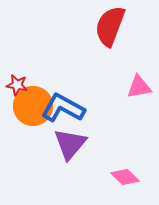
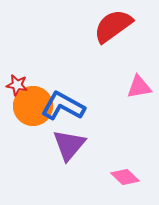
red semicircle: moved 3 px right; rotated 33 degrees clockwise
blue L-shape: moved 2 px up
purple triangle: moved 1 px left, 1 px down
